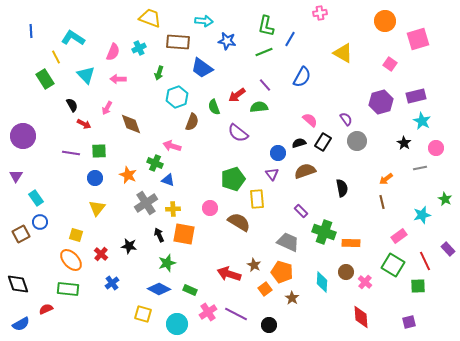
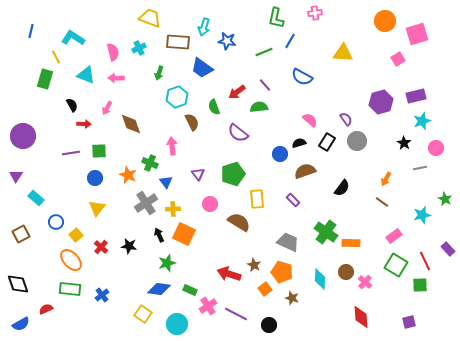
pink cross at (320, 13): moved 5 px left
cyan arrow at (204, 21): moved 6 px down; rotated 102 degrees clockwise
green L-shape at (266, 26): moved 10 px right, 8 px up
blue line at (31, 31): rotated 16 degrees clockwise
blue line at (290, 39): moved 2 px down
pink square at (418, 39): moved 1 px left, 5 px up
pink semicircle at (113, 52): rotated 36 degrees counterclockwise
yellow triangle at (343, 53): rotated 25 degrees counterclockwise
pink square at (390, 64): moved 8 px right, 5 px up; rotated 24 degrees clockwise
cyan triangle at (86, 75): rotated 24 degrees counterclockwise
blue semicircle at (302, 77): rotated 90 degrees clockwise
green rectangle at (45, 79): rotated 48 degrees clockwise
pink arrow at (118, 79): moved 2 px left, 1 px up
red arrow at (237, 95): moved 3 px up
cyan star at (422, 121): rotated 24 degrees clockwise
brown semicircle at (192, 122): rotated 48 degrees counterclockwise
red arrow at (84, 124): rotated 24 degrees counterclockwise
black rectangle at (323, 142): moved 4 px right
pink arrow at (172, 146): rotated 66 degrees clockwise
purple line at (71, 153): rotated 18 degrees counterclockwise
blue circle at (278, 153): moved 2 px right, 1 px down
green cross at (155, 163): moved 5 px left
purple triangle at (272, 174): moved 74 px left
green pentagon at (233, 179): moved 5 px up
orange arrow at (386, 179): rotated 24 degrees counterclockwise
blue triangle at (168, 180): moved 2 px left, 2 px down; rotated 32 degrees clockwise
black semicircle at (342, 188): rotated 48 degrees clockwise
cyan rectangle at (36, 198): rotated 14 degrees counterclockwise
brown line at (382, 202): rotated 40 degrees counterclockwise
pink circle at (210, 208): moved 4 px up
purple rectangle at (301, 211): moved 8 px left, 11 px up
blue circle at (40, 222): moved 16 px right
green cross at (324, 232): moved 2 px right; rotated 15 degrees clockwise
orange square at (184, 234): rotated 15 degrees clockwise
yellow square at (76, 235): rotated 32 degrees clockwise
pink rectangle at (399, 236): moved 5 px left
red cross at (101, 254): moved 7 px up
green square at (393, 265): moved 3 px right
cyan diamond at (322, 282): moved 2 px left, 3 px up
blue cross at (112, 283): moved 10 px left, 12 px down
green square at (418, 286): moved 2 px right, 1 px up
green rectangle at (68, 289): moved 2 px right
blue diamond at (159, 289): rotated 20 degrees counterclockwise
brown star at (292, 298): rotated 16 degrees counterclockwise
pink cross at (208, 312): moved 6 px up
yellow square at (143, 314): rotated 18 degrees clockwise
